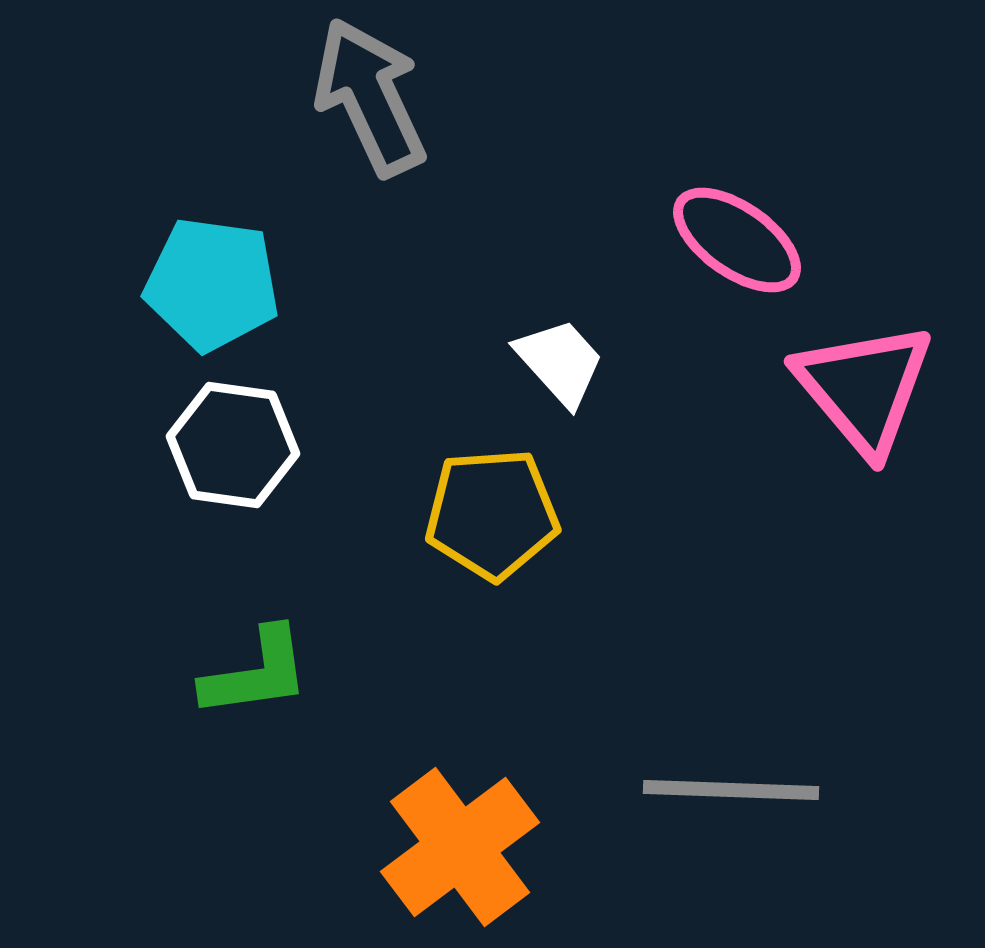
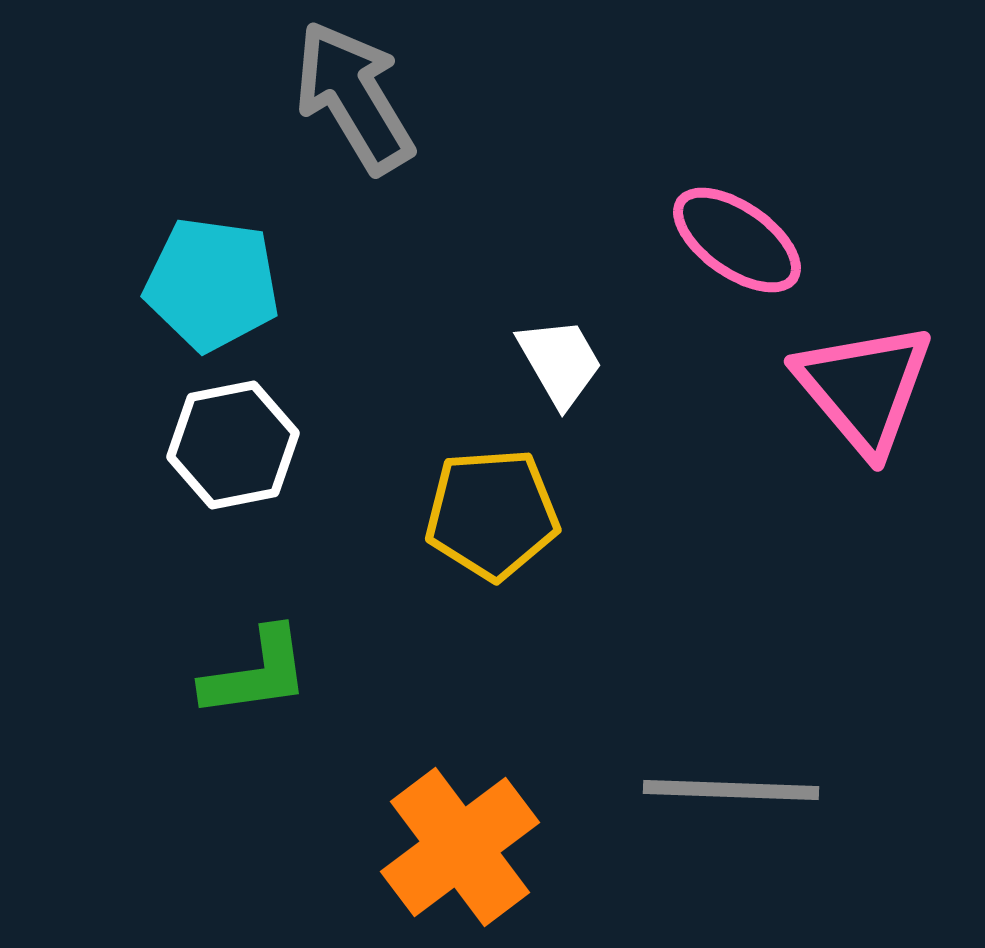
gray arrow: moved 16 px left; rotated 6 degrees counterclockwise
white trapezoid: rotated 12 degrees clockwise
white hexagon: rotated 19 degrees counterclockwise
